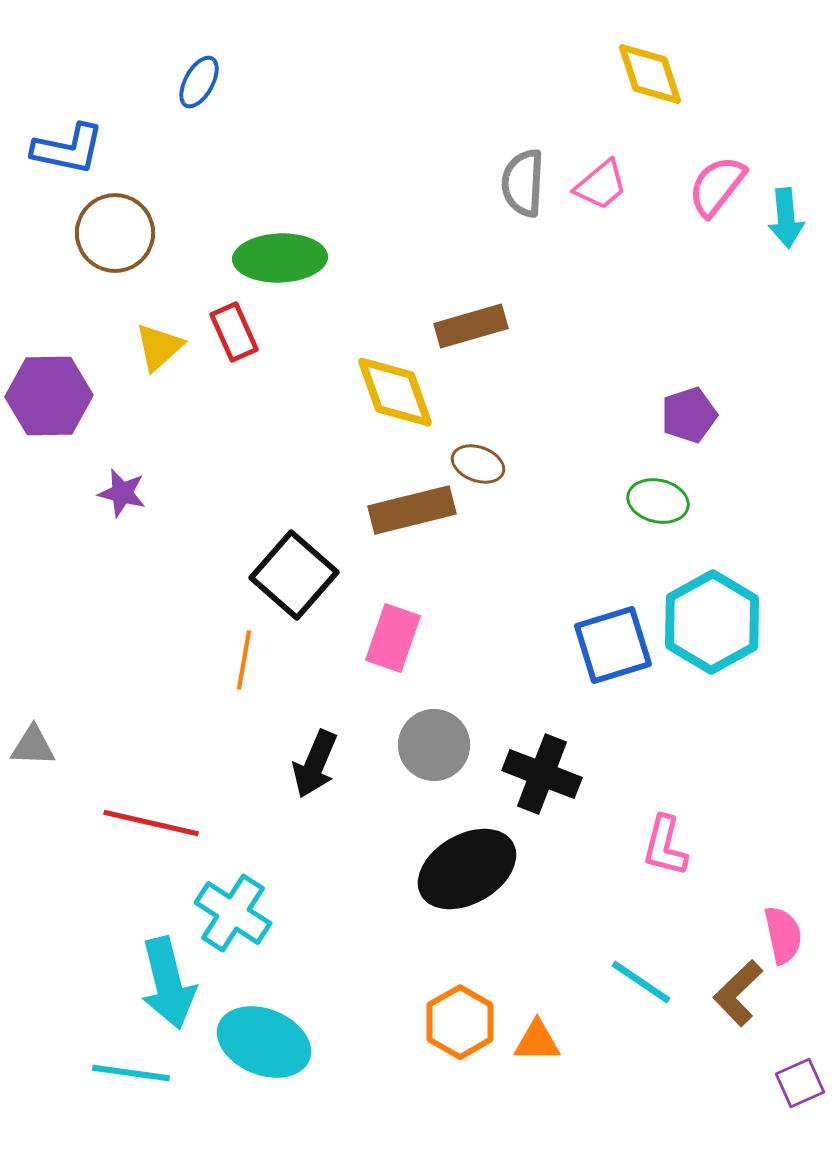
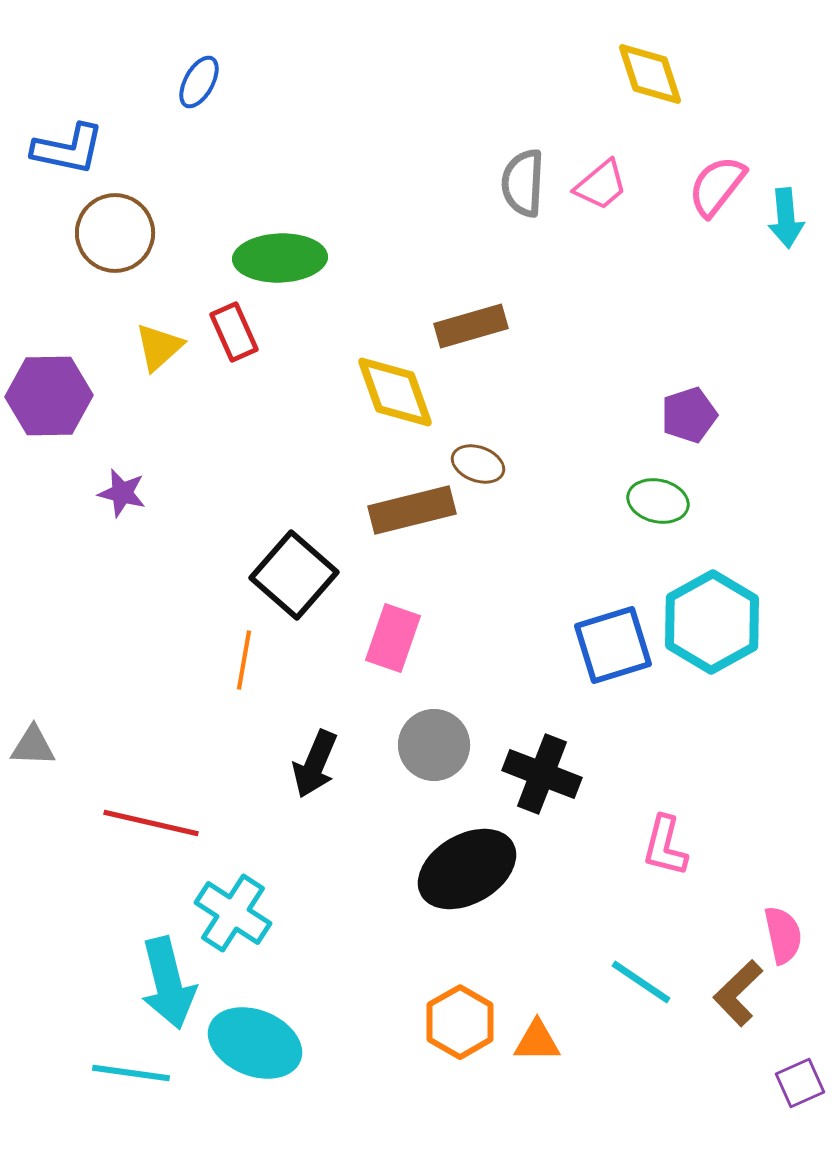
cyan ellipse at (264, 1042): moved 9 px left, 1 px down
